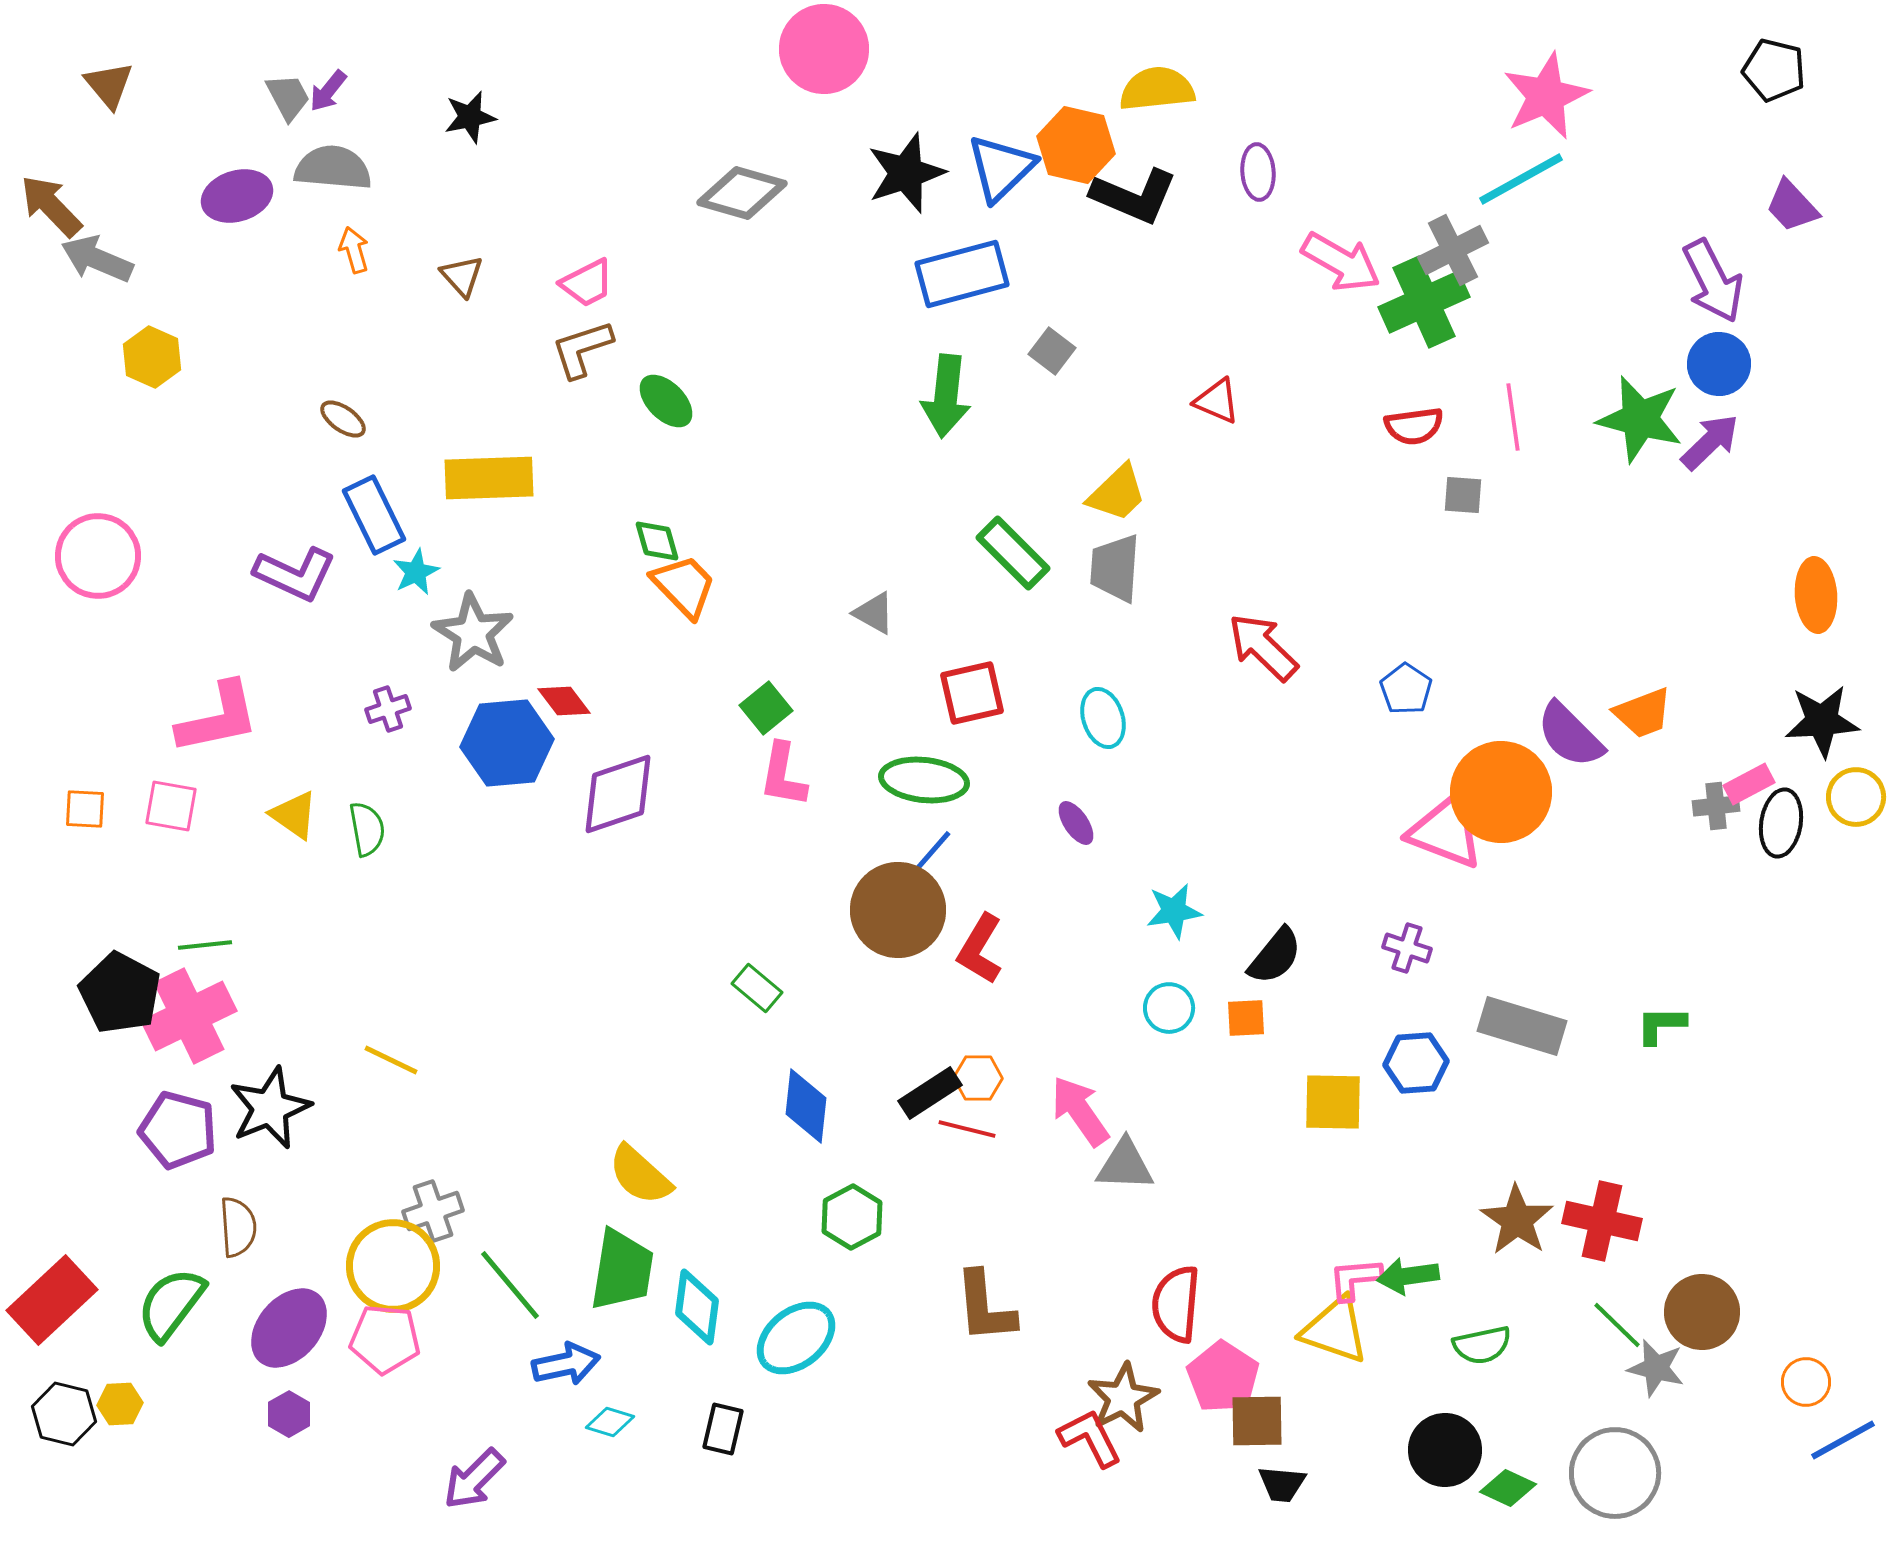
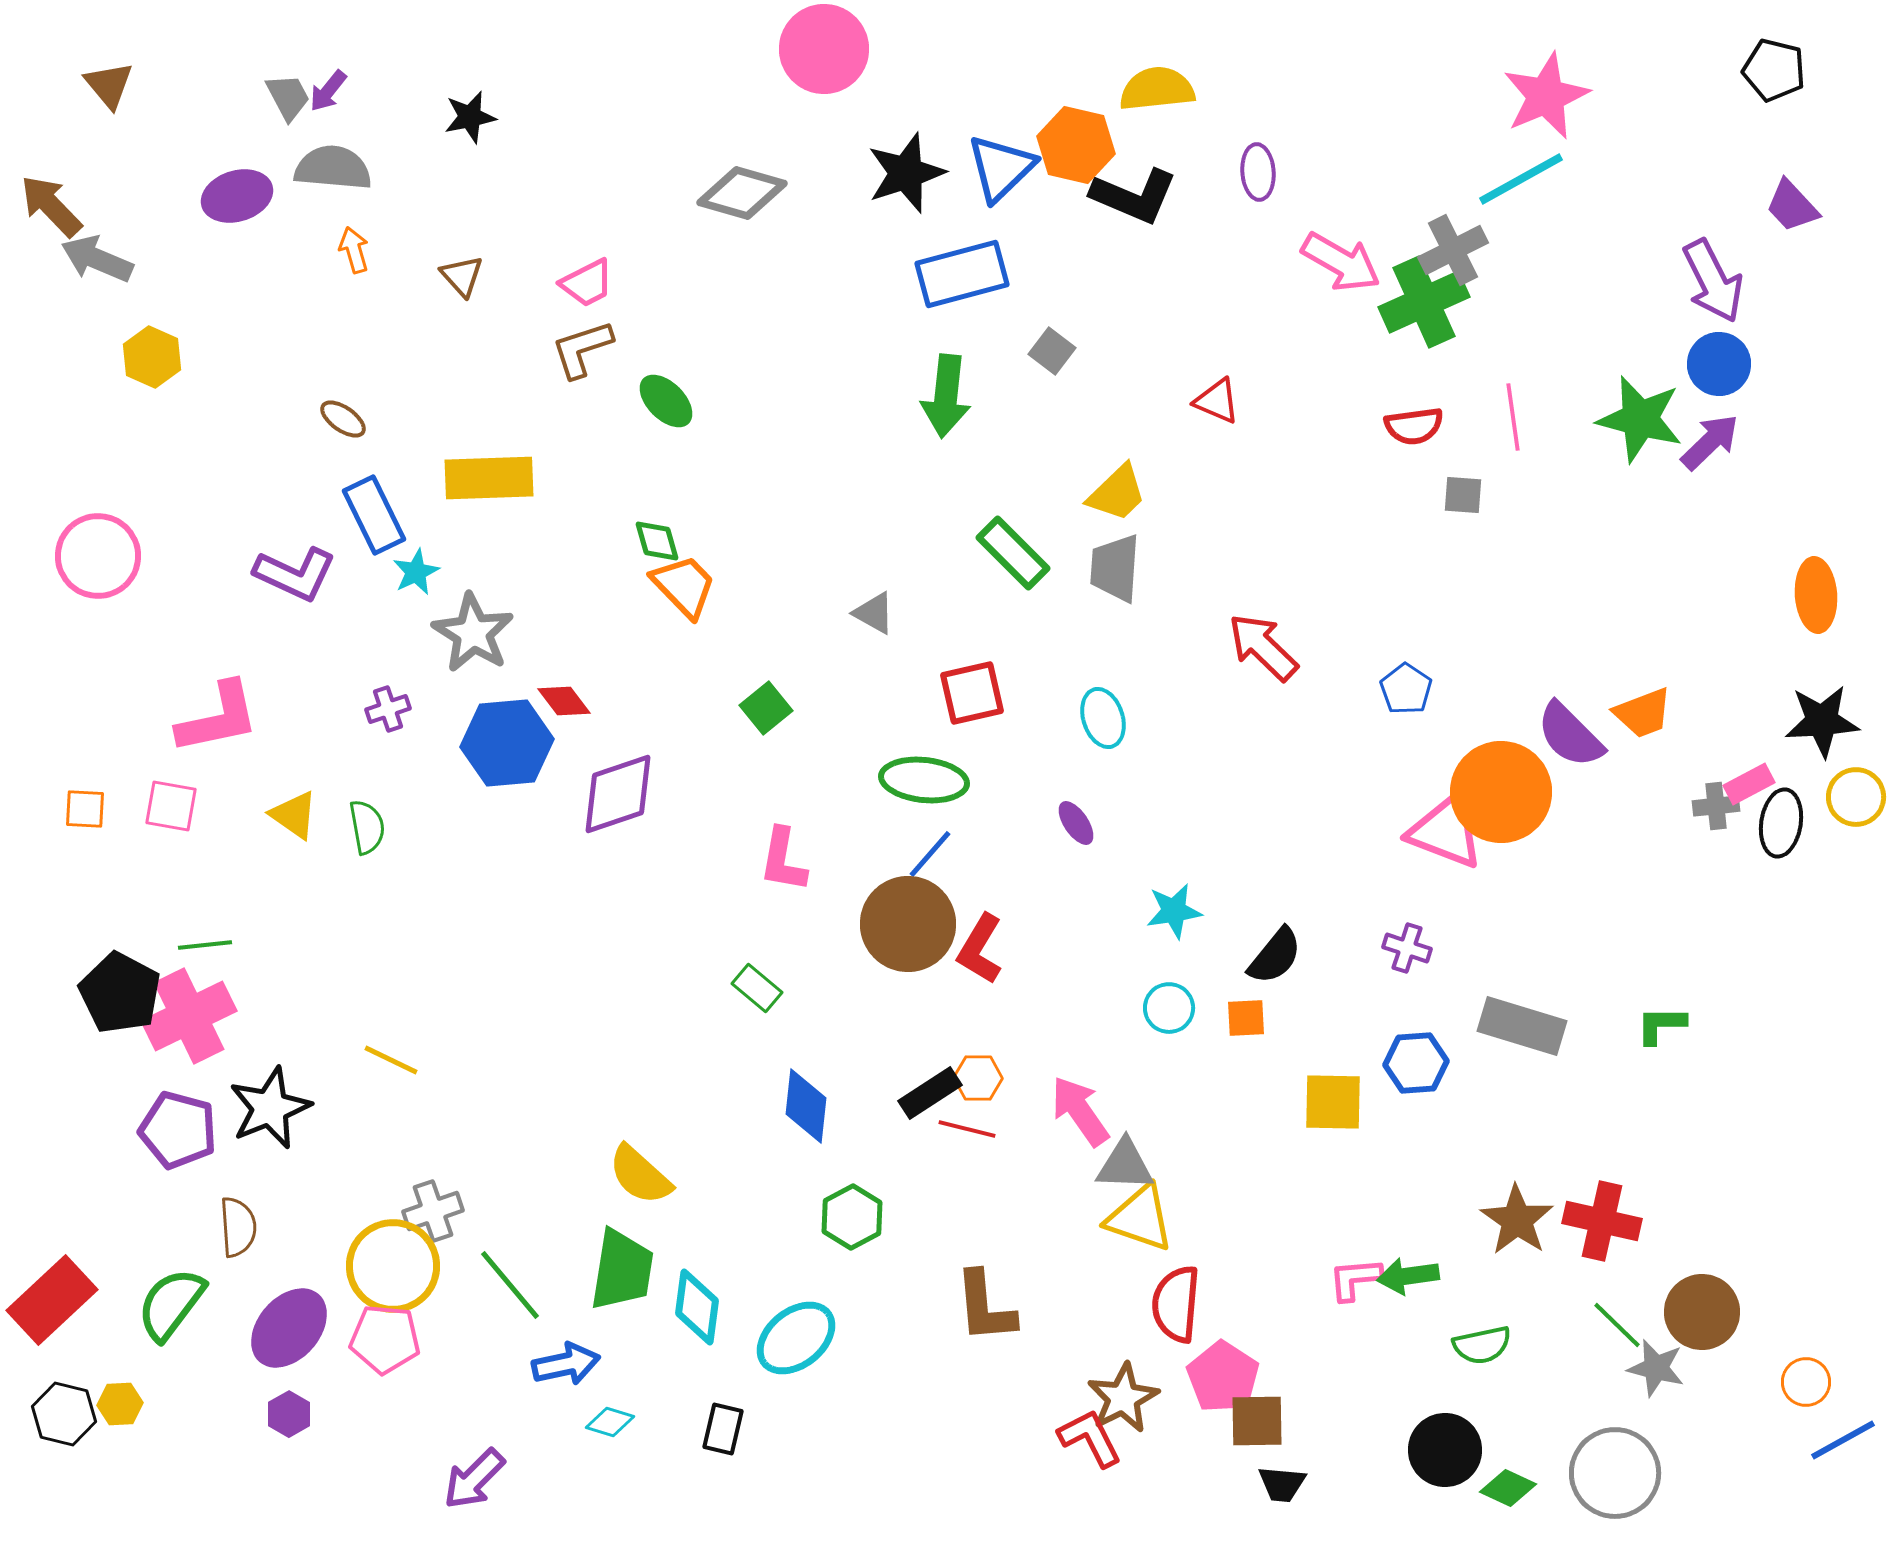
pink L-shape at (783, 775): moved 85 px down
green semicircle at (367, 829): moved 2 px up
brown circle at (898, 910): moved 10 px right, 14 px down
yellow triangle at (1335, 1330): moved 195 px left, 112 px up
